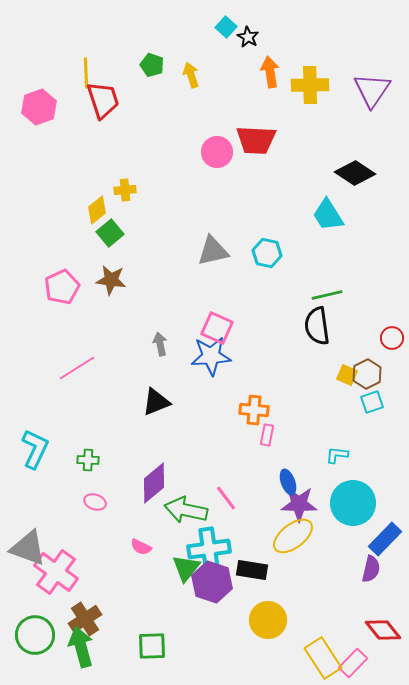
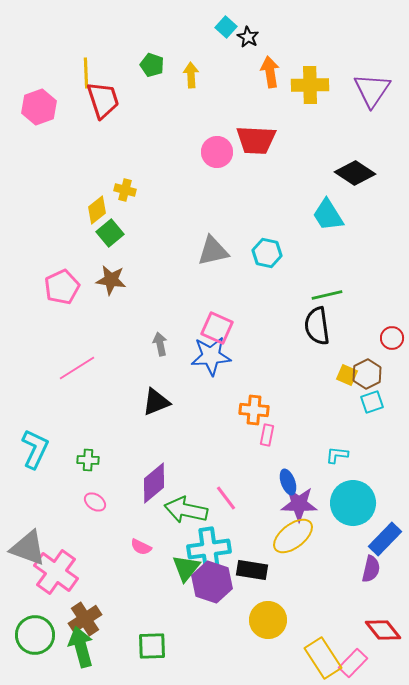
yellow arrow at (191, 75): rotated 15 degrees clockwise
yellow cross at (125, 190): rotated 20 degrees clockwise
pink ellipse at (95, 502): rotated 15 degrees clockwise
